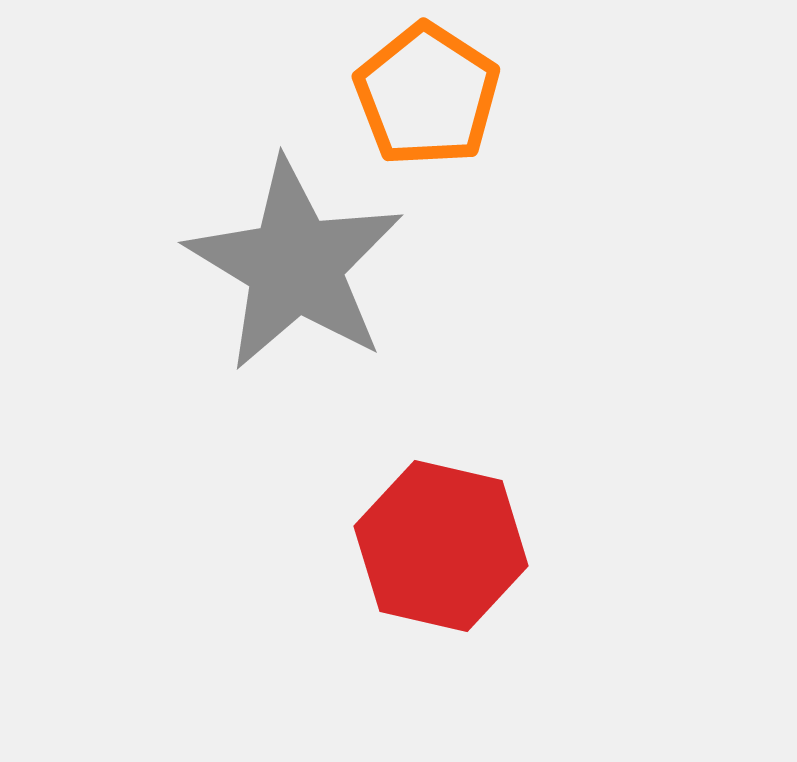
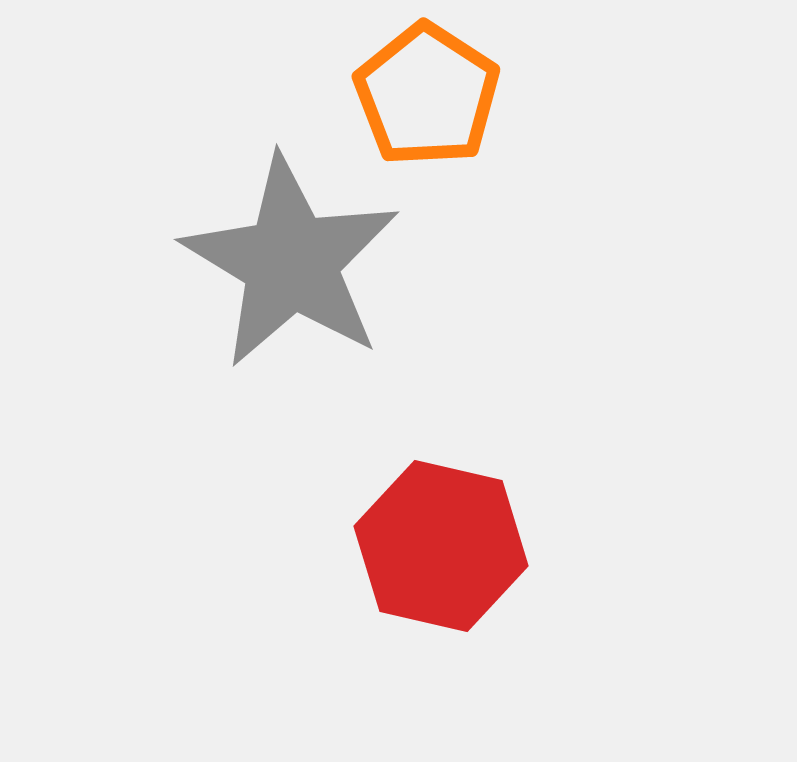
gray star: moved 4 px left, 3 px up
